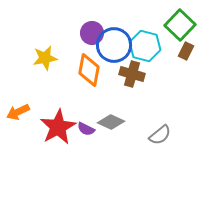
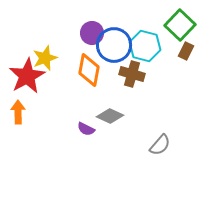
yellow star: rotated 10 degrees counterclockwise
orange arrow: rotated 115 degrees clockwise
gray diamond: moved 1 px left, 6 px up
red star: moved 31 px left, 51 px up
gray semicircle: moved 10 px down; rotated 10 degrees counterclockwise
